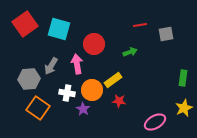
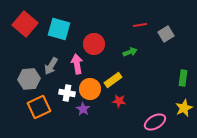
red square: rotated 15 degrees counterclockwise
gray square: rotated 21 degrees counterclockwise
orange circle: moved 2 px left, 1 px up
orange square: moved 1 px right, 1 px up; rotated 30 degrees clockwise
